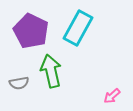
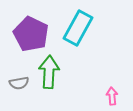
purple pentagon: moved 3 px down
green arrow: moved 2 px left, 1 px down; rotated 16 degrees clockwise
pink arrow: rotated 126 degrees clockwise
